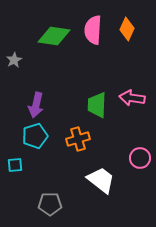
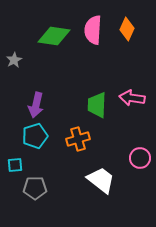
gray pentagon: moved 15 px left, 16 px up
